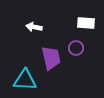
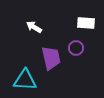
white arrow: rotated 21 degrees clockwise
